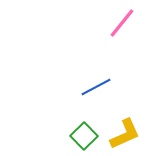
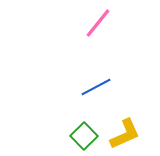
pink line: moved 24 px left
